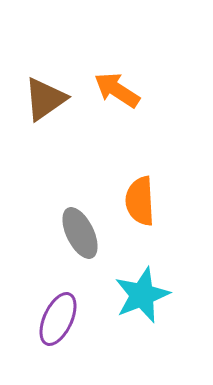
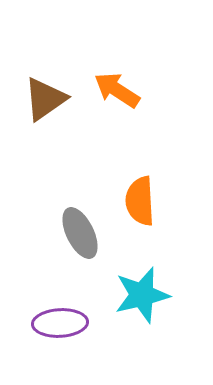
cyan star: rotated 8 degrees clockwise
purple ellipse: moved 2 px right, 4 px down; rotated 62 degrees clockwise
